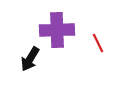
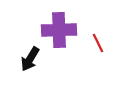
purple cross: moved 2 px right
